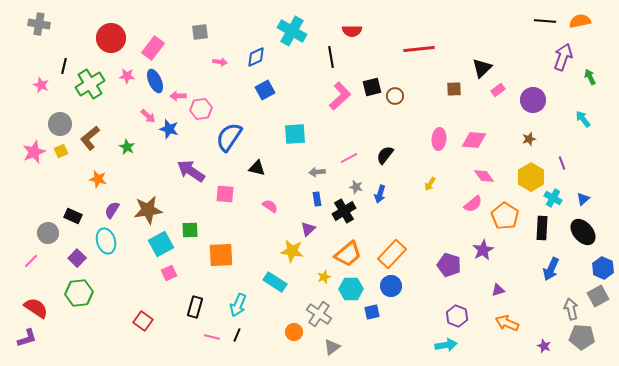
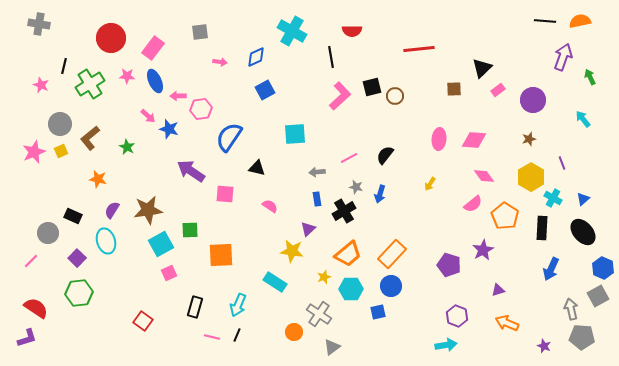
blue square at (372, 312): moved 6 px right
